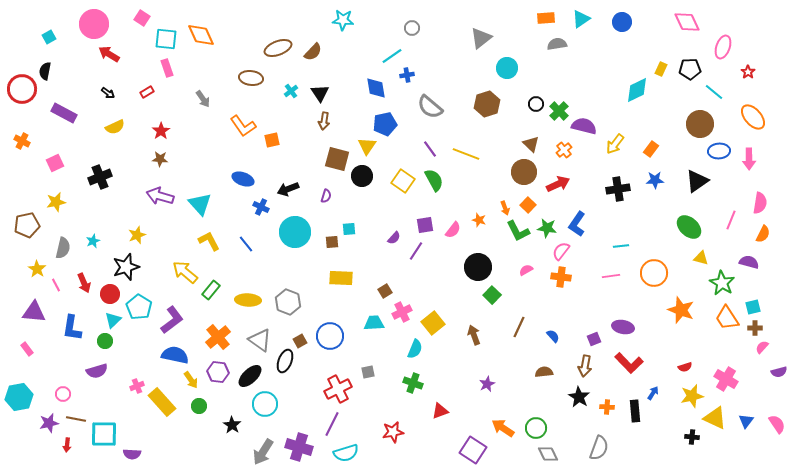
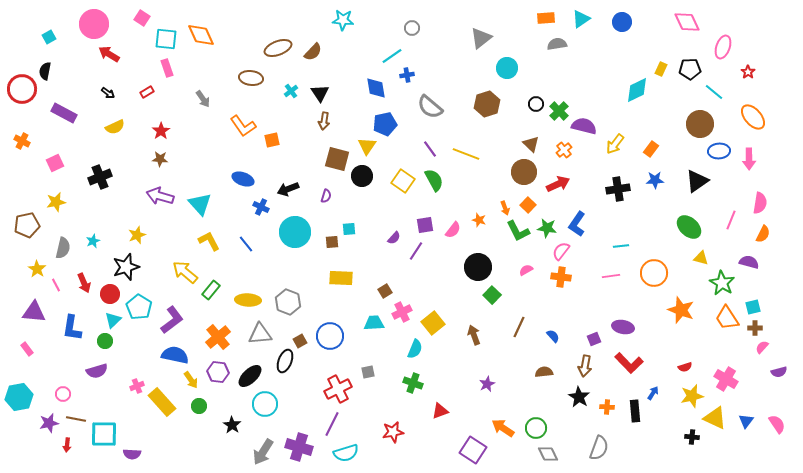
gray triangle at (260, 340): moved 6 px up; rotated 40 degrees counterclockwise
